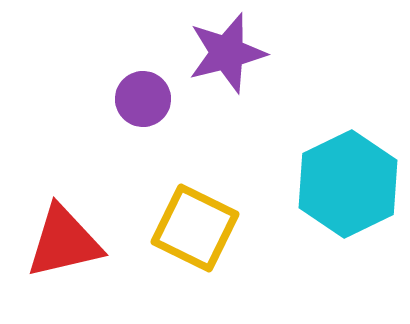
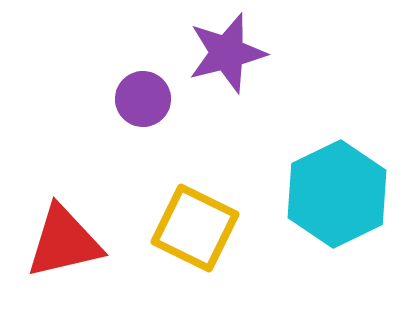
cyan hexagon: moved 11 px left, 10 px down
